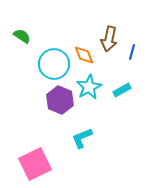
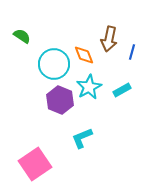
pink square: rotated 8 degrees counterclockwise
